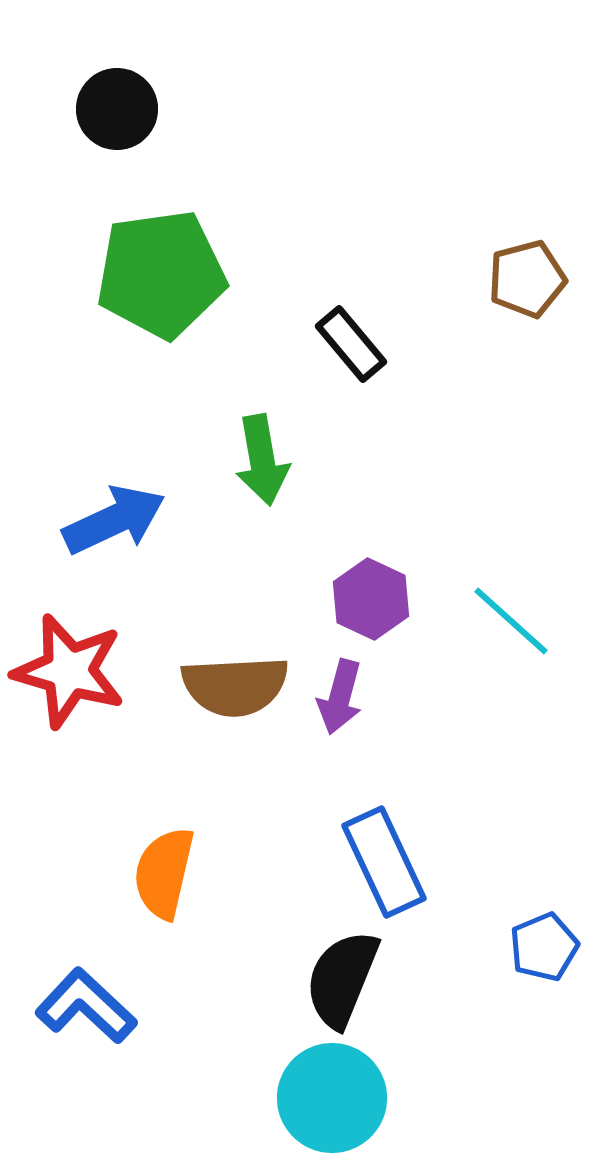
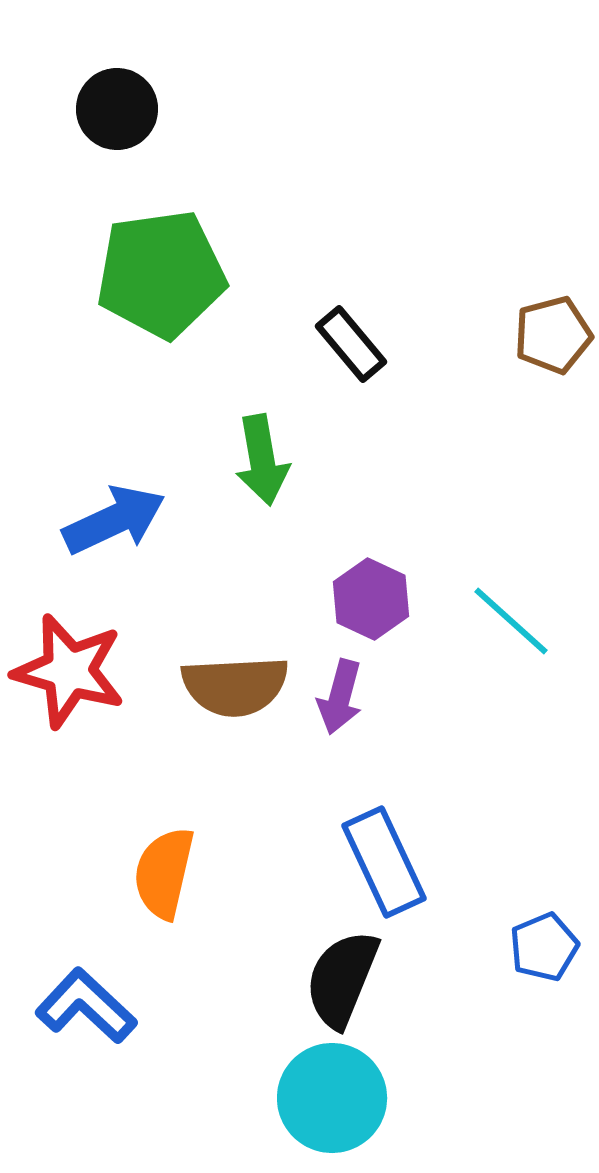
brown pentagon: moved 26 px right, 56 px down
